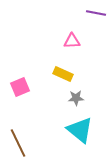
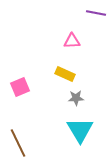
yellow rectangle: moved 2 px right
cyan triangle: rotated 20 degrees clockwise
